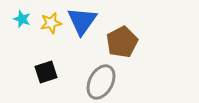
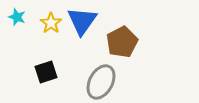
cyan star: moved 5 px left, 2 px up
yellow star: rotated 25 degrees counterclockwise
